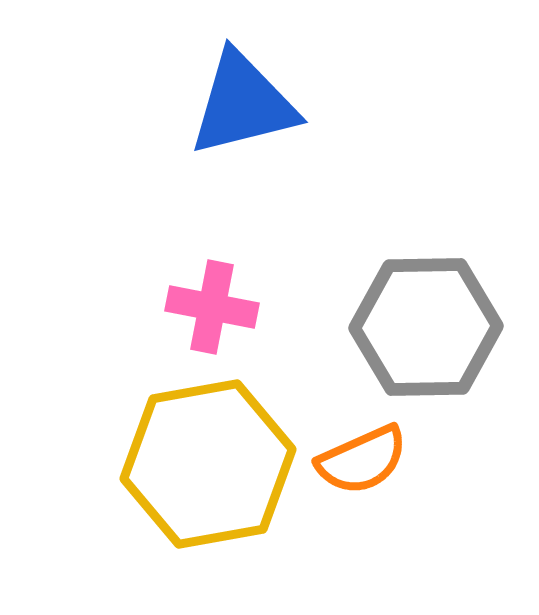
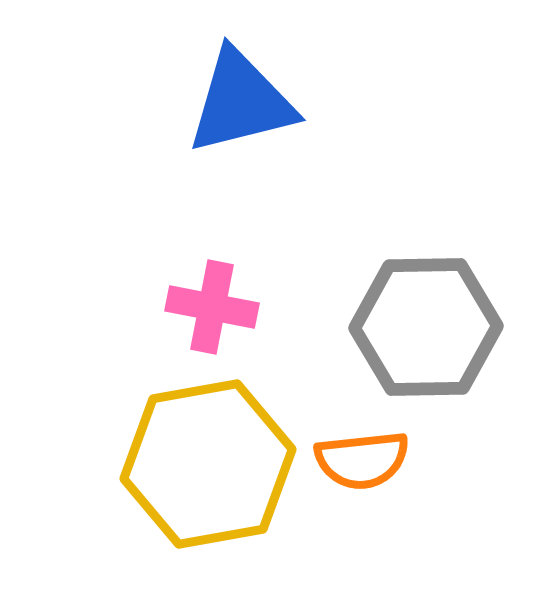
blue triangle: moved 2 px left, 2 px up
orange semicircle: rotated 18 degrees clockwise
